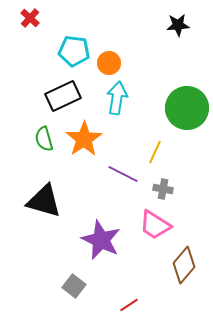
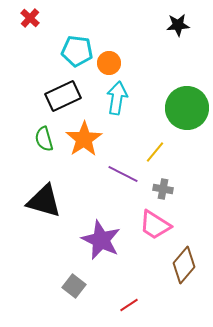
cyan pentagon: moved 3 px right
yellow line: rotated 15 degrees clockwise
